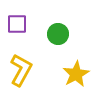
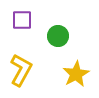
purple square: moved 5 px right, 4 px up
green circle: moved 2 px down
